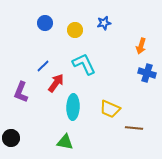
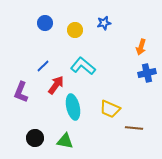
orange arrow: moved 1 px down
cyan L-shape: moved 1 px left, 2 px down; rotated 25 degrees counterclockwise
blue cross: rotated 30 degrees counterclockwise
red arrow: moved 2 px down
cyan ellipse: rotated 15 degrees counterclockwise
black circle: moved 24 px right
green triangle: moved 1 px up
